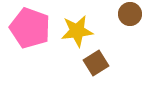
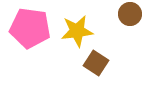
pink pentagon: rotated 12 degrees counterclockwise
brown square: rotated 25 degrees counterclockwise
